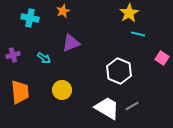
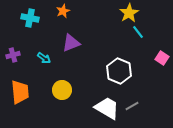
cyan line: moved 2 px up; rotated 40 degrees clockwise
